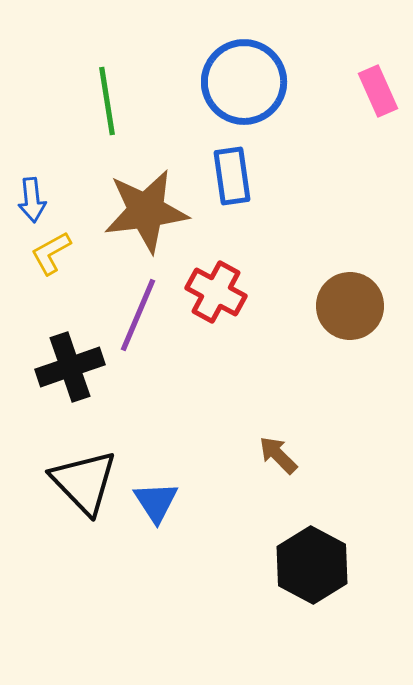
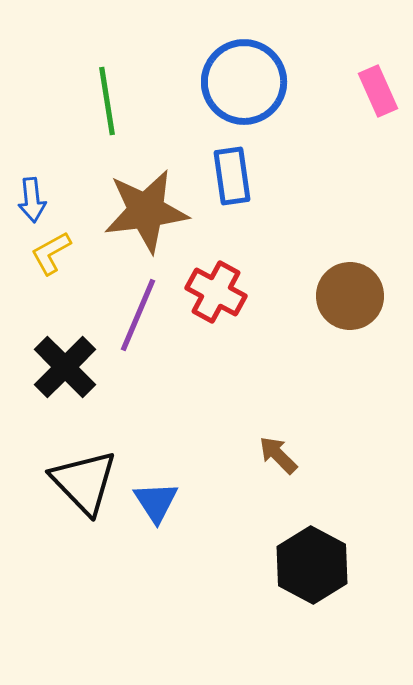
brown circle: moved 10 px up
black cross: moved 5 px left; rotated 26 degrees counterclockwise
